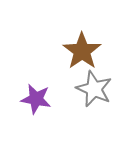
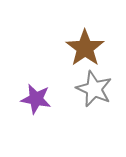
brown star: moved 3 px right, 3 px up
